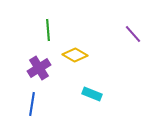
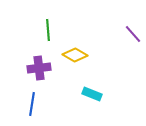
purple cross: rotated 25 degrees clockwise
